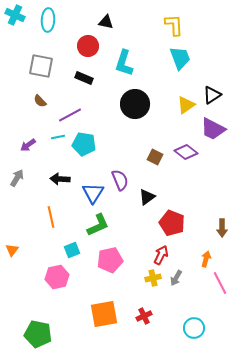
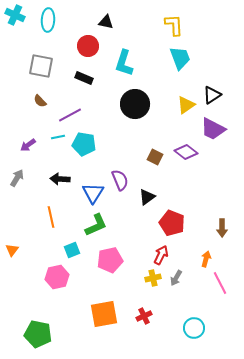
green L-shape at (98, 225): moved 2 px left
